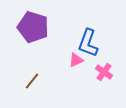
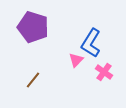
blue L-shape: moved 3 px right; rotated 12 degrees clockwise
pink triangle: rotated 21 degrees counterclockwise
brown line: moved 1 px right, 1 px up
